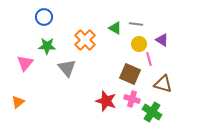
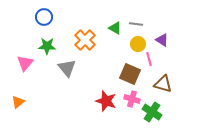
yellow circle: moved 1 px left
